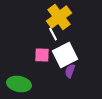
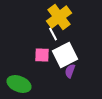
green ellipse: rotated 10 degrees clockwise
